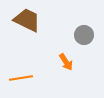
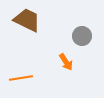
gray circle: moved 2 px left, 1 px down
